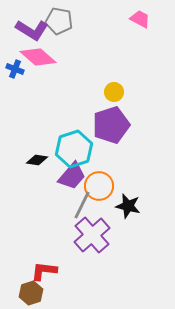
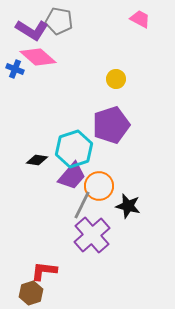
yellow circle: moved 2 px right, 13 px up
